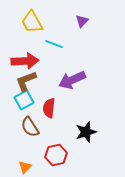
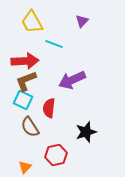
cyan square: moved 1 px left; rotated 36 degrees counterclockwise
